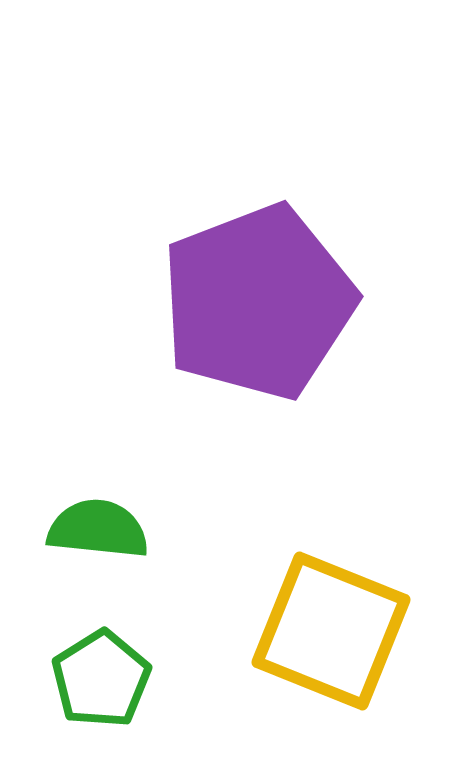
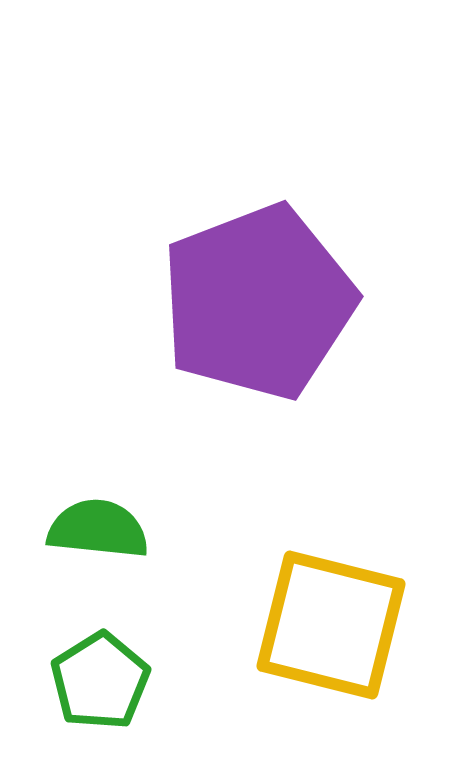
yellow square: moved 6 px up; rotated 8 degrees counterclockwise
green pentagon: moved 1 px left, 2 px down
